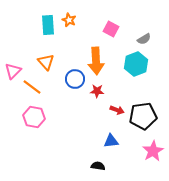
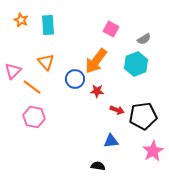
orange star: moved 48 px left
orange arrow: rotated 40 degrees clockwise
